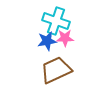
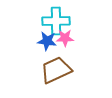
cyan cross: rotated 20 degrees counterclockwise
blue star: rotated 18 degrees clockwise
